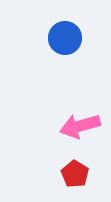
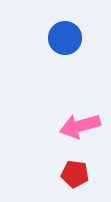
red pentagon: rotated 24 degrees counterclockwise
